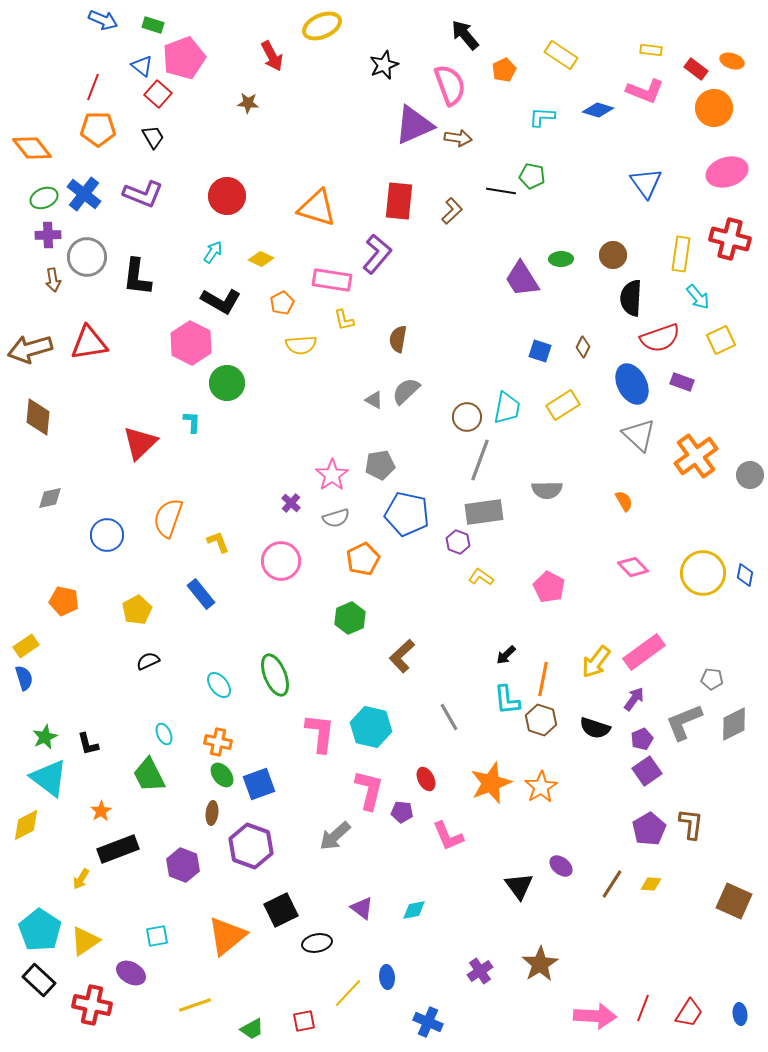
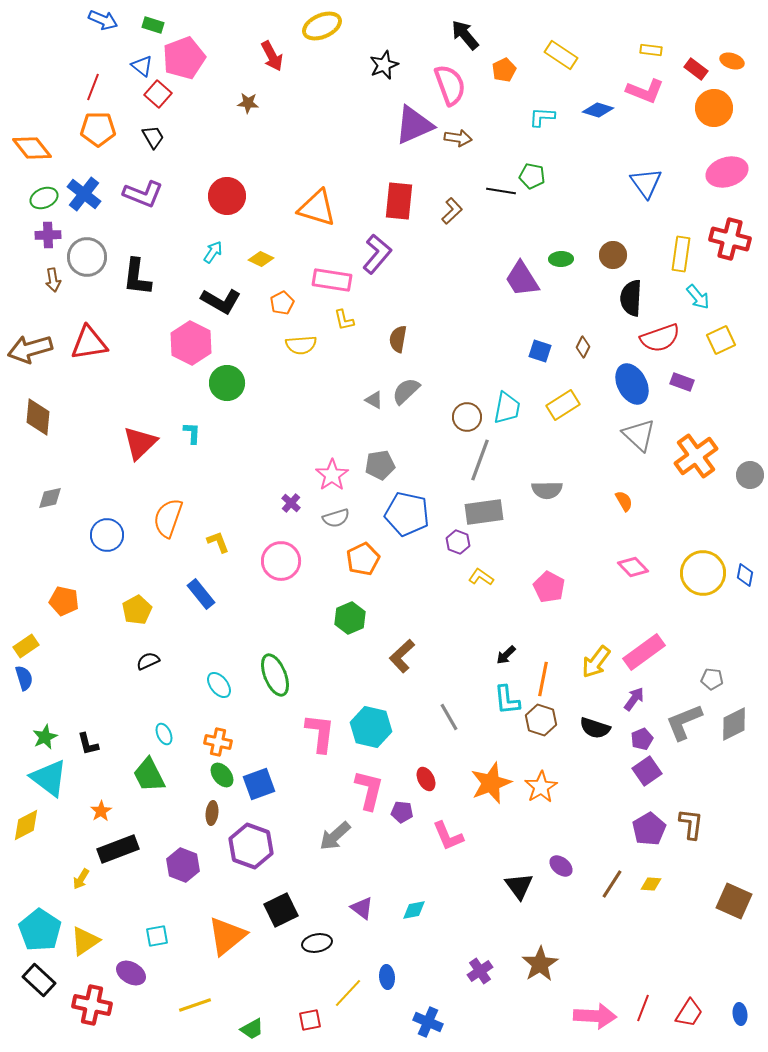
cyan L-shape at (192, 422): moved 11 px down
red square at (304, 1021): moved 6 px right, 1 px up
